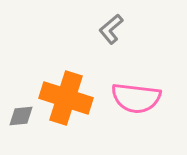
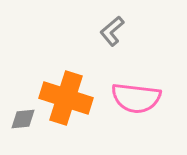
gray L-shape: moved 1 px right, 2 px down
gray diamond: moved 2 px right, 3 px down
